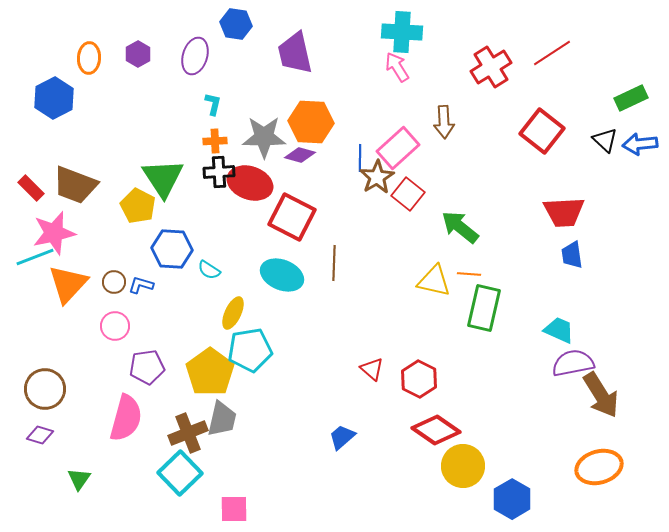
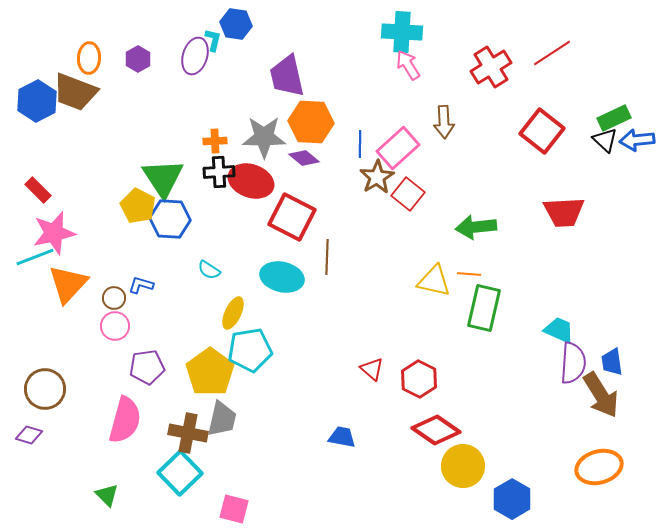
purple trapezoid at (295, 53): moved 8 px left, 23 px down
purple hexagon at (138, 54): moved 5 px down
pink arrow at (397, 67): moved 11 px right, 2 px up
blue hexagon at (54, 98): moved 17 px left, 3 px down
green rectangle at (631, 98): moved 17 px left, 20 px down
cyan L-shape at (213, 104): moved 64 px up
blue arrow at (640, 144): moved 3 px left, 4 px up
purple diamond at (300, 155): moved 4 px right, 3 px down; rotated 24 degrees clockwise
blue line at (360, 158): moved 14 px up
red ellipse at (250, 183): moved 1 px right, 2 px up
brown trapezoid at (75, 185): moved 93 px up
red rectangle at (31, 188): moved 7 px right, 2 px down
green arrow at (460, 227): moved 16 px right; rotated 45 degrees counterclockwise
blue hexagon at (172, 249): moved 2 px left, 30 px up
blue trapezoid at (572, 255): moved 40 px right, 107 px down
brown line at (334, 263): moved 7 px left, 6 px up
cyan ellipse at (282, 275): moved 2 px down; rotated 9 degrees counterclockwise
brown circle at (114, 282): moved 16 px down
purple semicircle at (573, 363): rotated 105 degrees clockwise
pink semicircle at (126, 418): moved 1 px left, 2 px down
brown cross at (188, 433): rotated 33 degrees clockwise
purple diamond at (40, 435): moved 11 px left
blue trapezoid at (342, 437): rotated 52 degrees clockwise
green triangle at (79, 479): moved 28 px right, 16 px down; rotated 20 degrees counterclockwise
pink square at (234, 509): rotated 16 degrees clockwise
